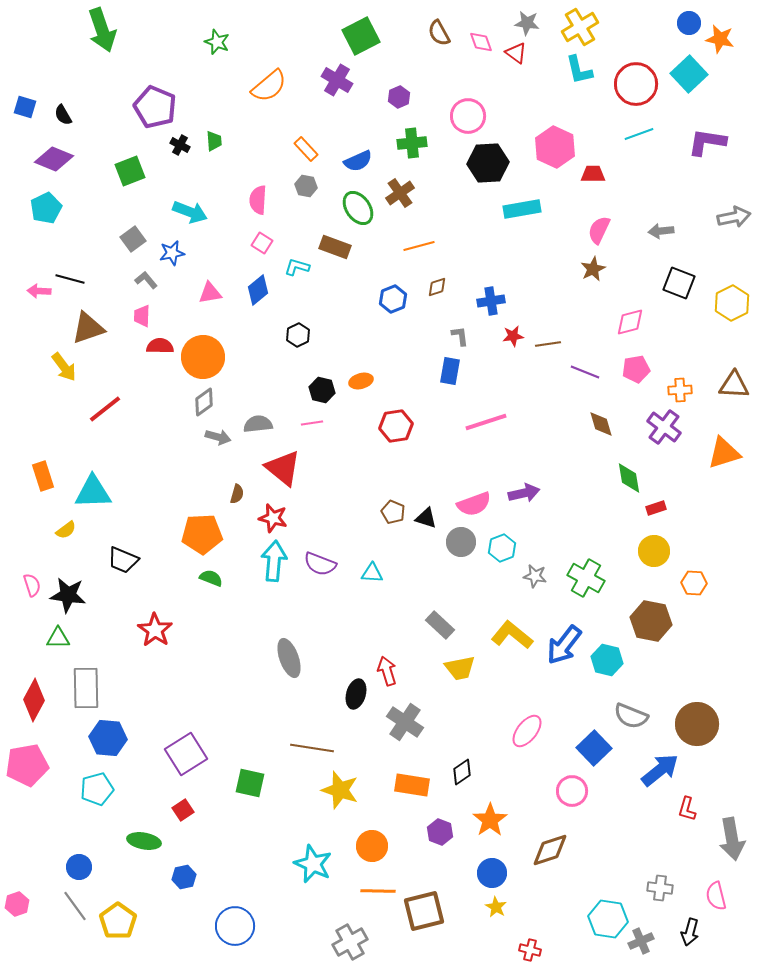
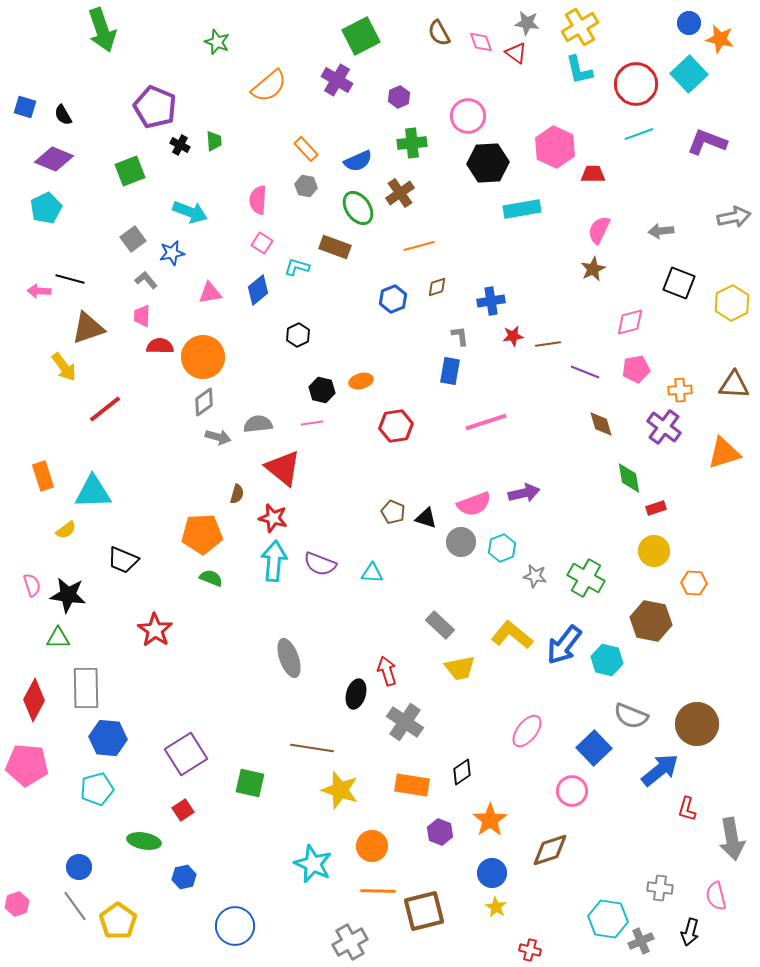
purple L-shape at (707, 142): rotated 12 degrees clockwise
pink pentagon at (27, 765): rotated 15 degrees clockwise
